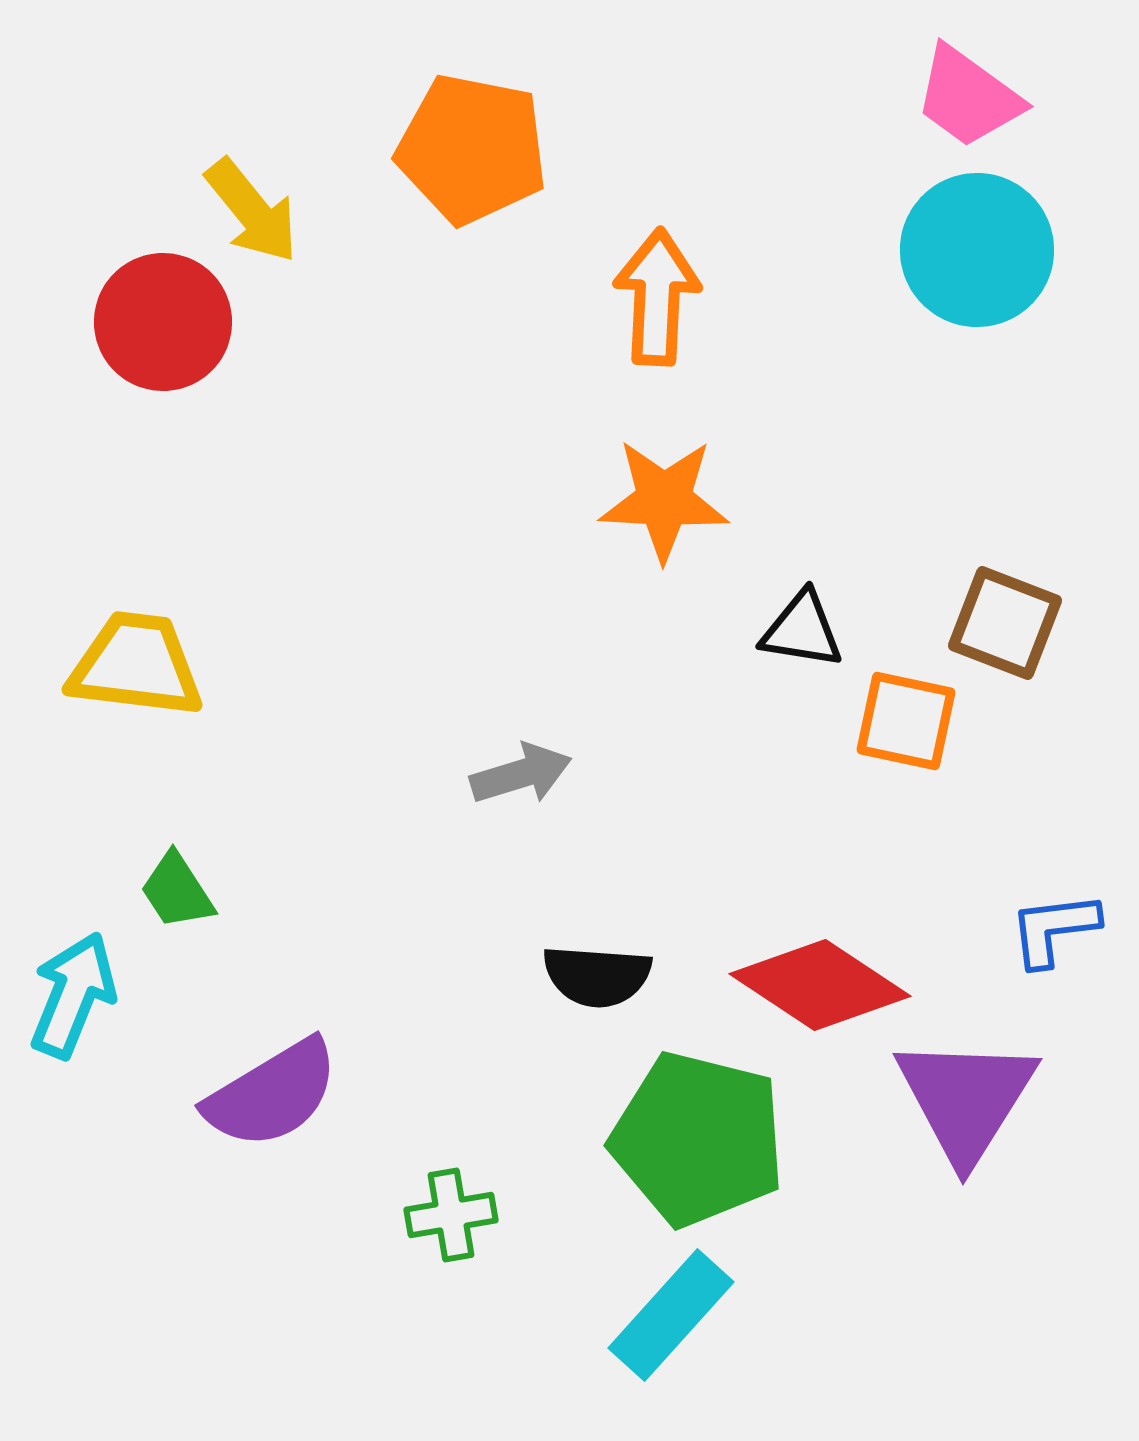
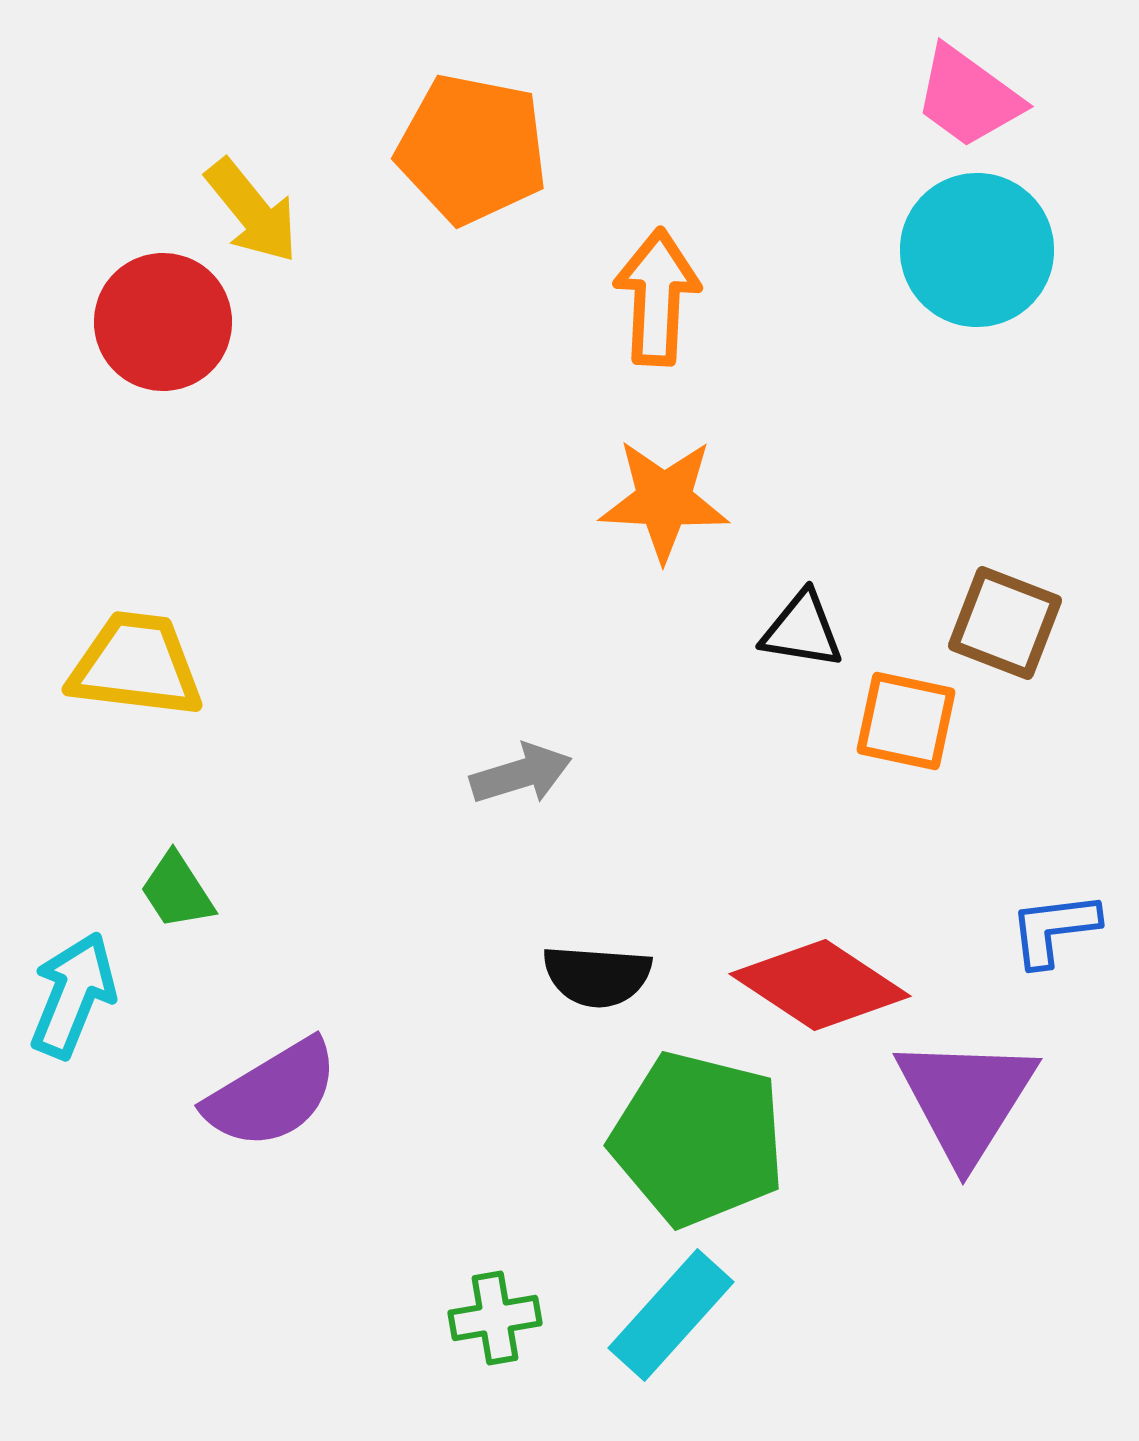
green cross: moved 44 px right, 103 px down
